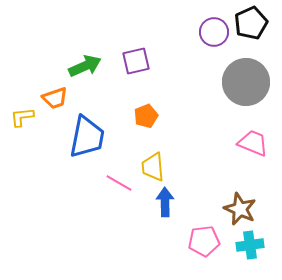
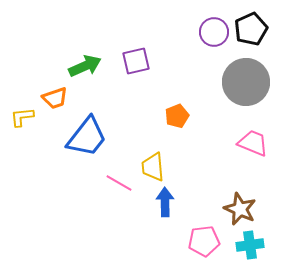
black pentagon: moved 6 px down
orange pentagon: moved 31 px right
blue trapezoid: rotated 27 degrees clockwise
